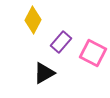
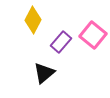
pink square: moved 18 px up; rotated 12 degrees clockwise
black triangle: rotated 10 degrees counterclockwise
